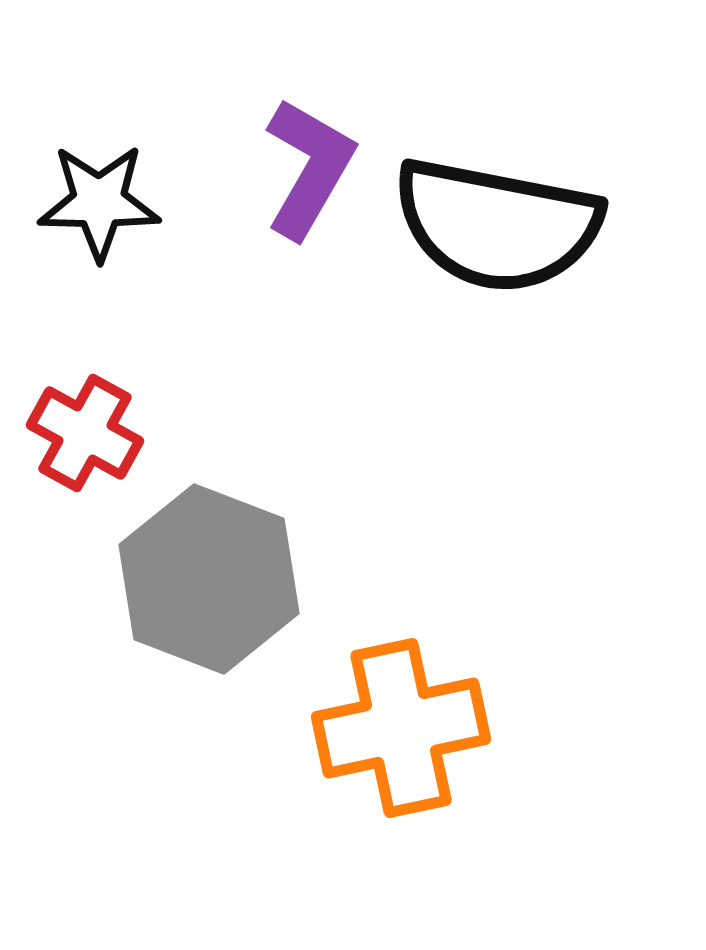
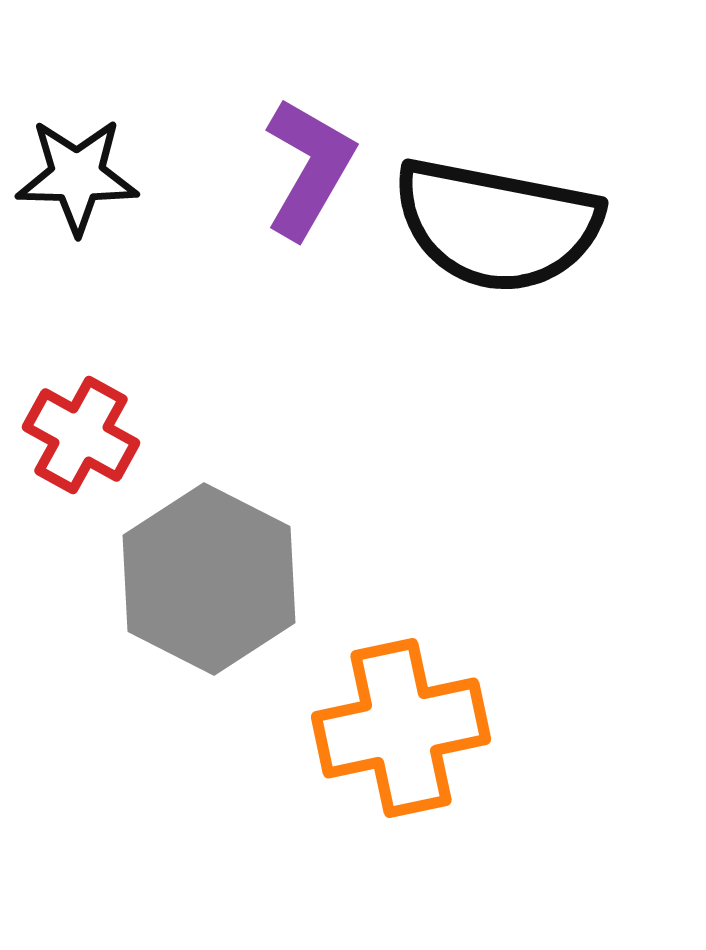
black star: moved 22 px left, 26 px up
red cross: moved 4 px left, 2 px down
gray hexagon: rotated 6 degrees clockwise
